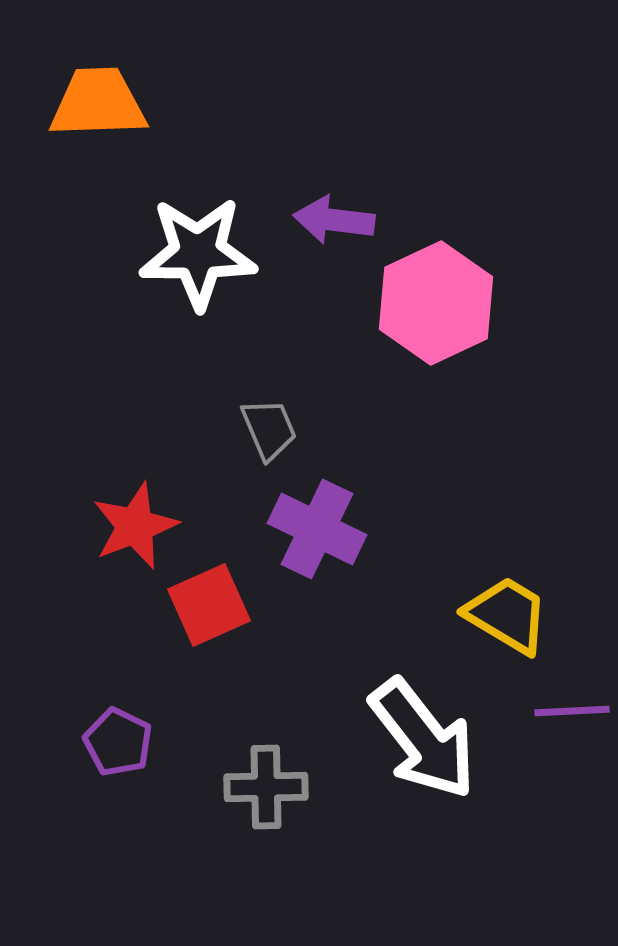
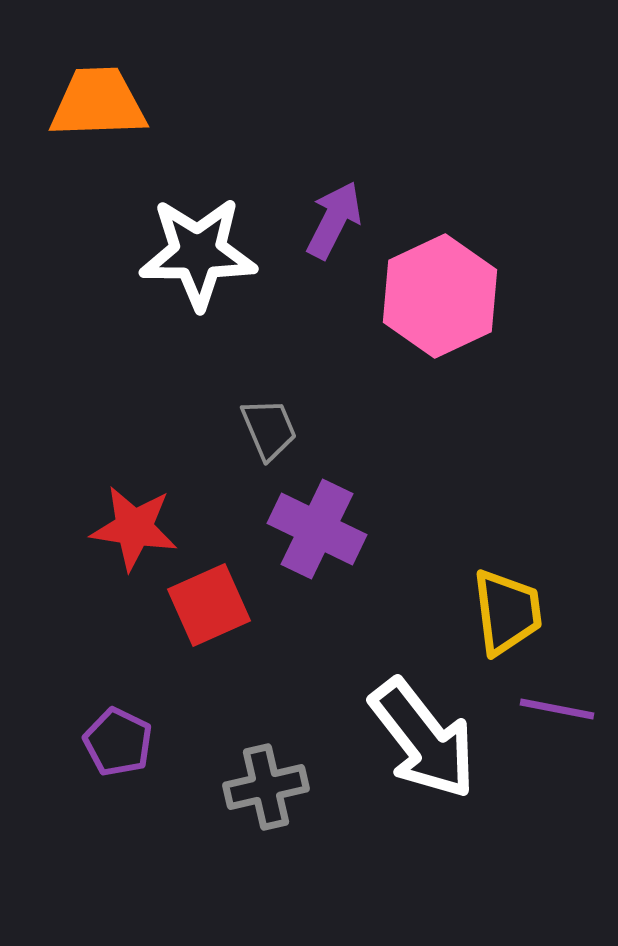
purple arrow: rotated 110 degrees clockwise
pink hexagon: moved 4 px right, 7 px up
red star: moved 1 px left, 2 px down; rotated 30 degrees clockwise
yellow trapezoid: moved 3 px up; rotated 52 degrees clockwise
purple line: moved 15 px left, 2 px up; rotated 14 degrees clockwise
gray cross: rotated 12 degrees counterclockwise
